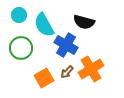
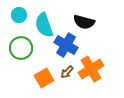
cyan semicircle: rotated 10 degrees clockwise
